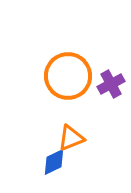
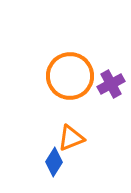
orange circle: moved 2 px right
blue diamond: rotated 32 degrees counterclockwise
